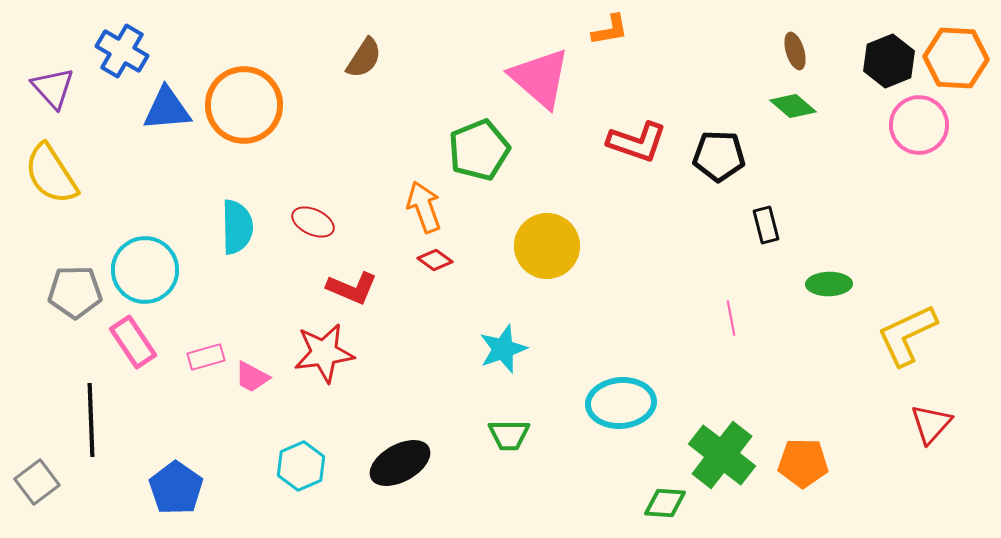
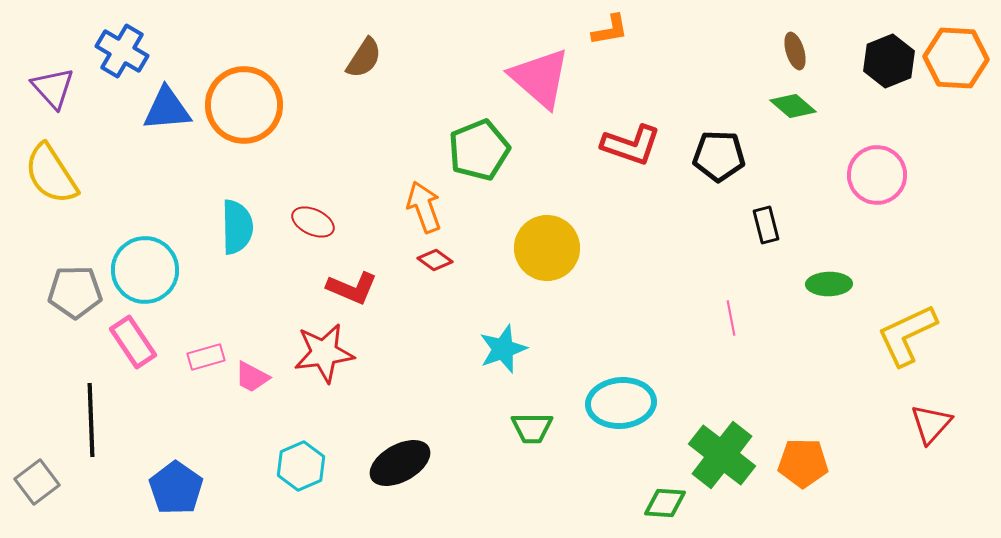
pink circle at (919, 125): moved 42 px left, 50 px down
red L-shape at (637, 142): moved 6 px left, 3 px down
yellow circle at (547, 246): moved 2 px down
green trapezoid at (509, 435): moved 23 px right, 7 px up
